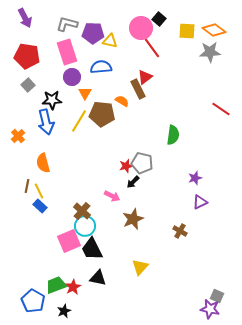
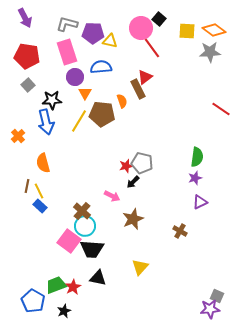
purple circle at (72, 77): moved 3 px right
orange semicircle at (122, 101): rotated 40 degrees clockwise
green semicircle at (173, 135): moved 24 px right, 22 px down
pink square at (69, 241): rotated 30 degrees counterclockwise
black trapezoid at (92, 249): rotated 60 degrees counterclockwise
purple star at (210, 309): rotated 18 degrees counterclockwise
